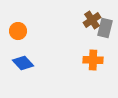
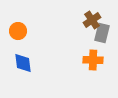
gray rectangle: moved 3 px left, 5 px down
blue diamond: rotated 35 degrees clockwise
